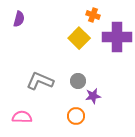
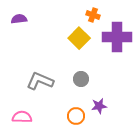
purple semicircle: rotated 112 degrees counterclockwise
gray circle: moved 3 px right, 2 px up
purple star: moved 6 px right, 10 px down
